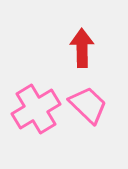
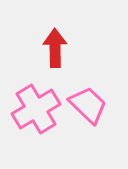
red arrow: moved 27 px left
